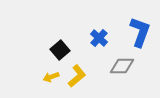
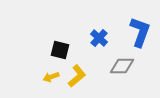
black square: rotated 36 degrees counterclockwise
